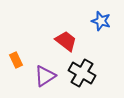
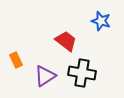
black cross: rotated 20 degrees counterclockwise
